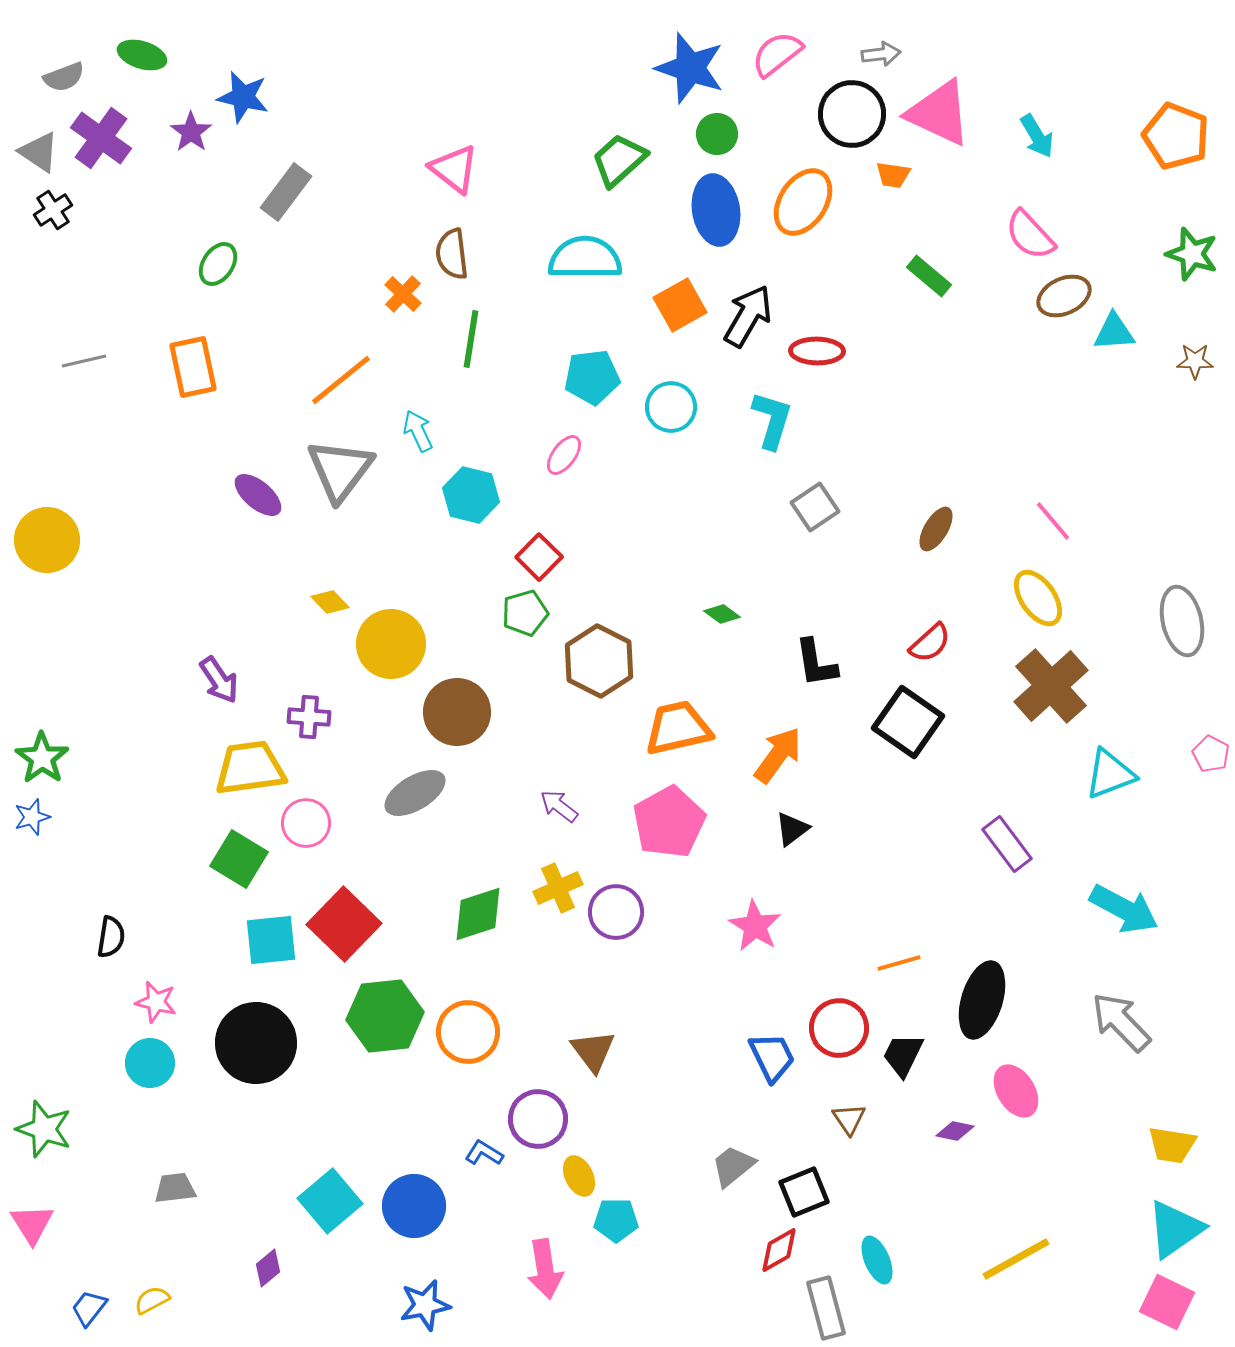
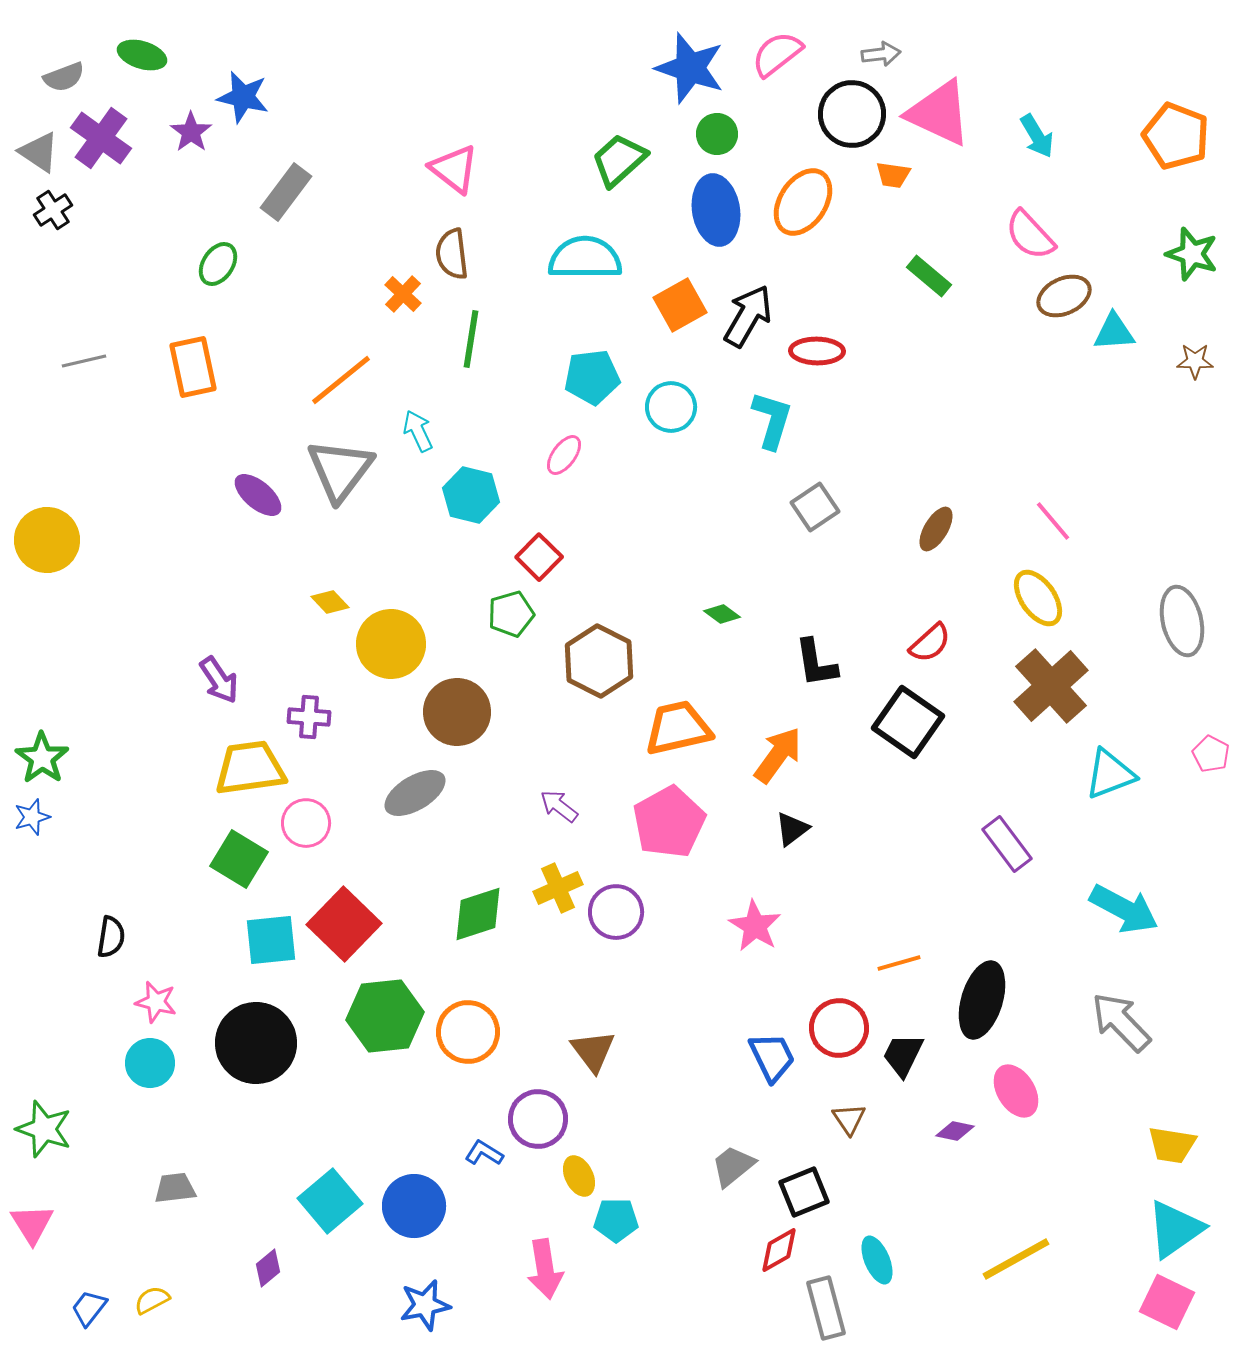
green pentagon at (525, 613): moved 14 px left, 1 px down
